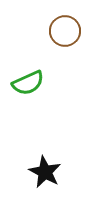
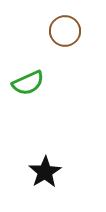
black star: rotated 12 degrees clockwise
